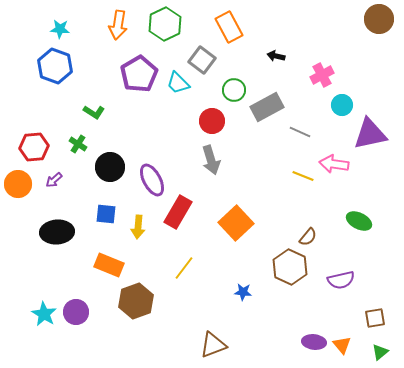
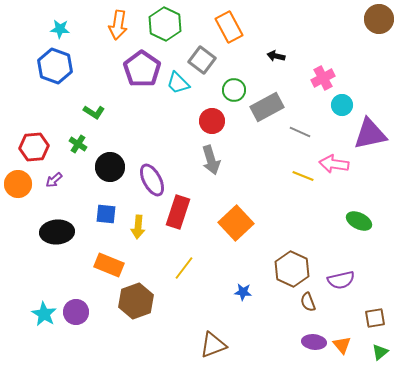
green hexagon at (165, 24): rotated 8 degrees counterclockwise
purple pentagon at (139, 74): moved 3 px right, 5 px up; rotated 6 degrees counterclockwise
pink cross at (322, 75): moved 1 px right, 3 px down
red rectangle at (178, 212): rotated 12 degrees counterclockwise
brown semicircle at (308, 237): moved 65 px down; rotated 120 degrees clockwise
brown hexagon at (290, 267): moved 2 px right, 2 px down
